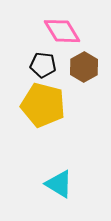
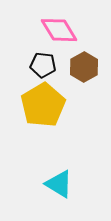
pink diamond: moved 3 px left, 1 px up
yellow pentagon: rotated 27 degrees clockwise
